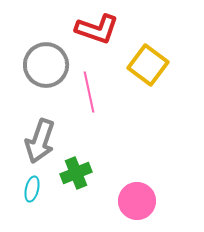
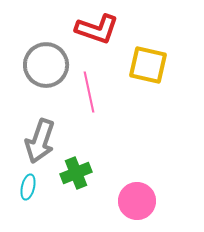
yellow square: rotated 24 degrees counterclockwise
cyan ellipse: moved 4 px left, 2 px up
